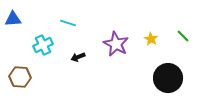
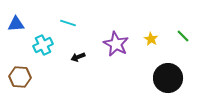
blue triangle: moved 3 px right, 5 px down
